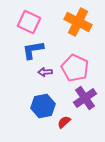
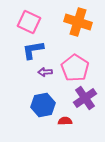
orange cross: rotated 8 degrees counterclockwise
pink pentagon: rotated 8 degrees clockwise
blue hexagon: moved 1 px up
red semicircle: moved 1 px right, 1 px up; rotated 40 degrees clockwise
